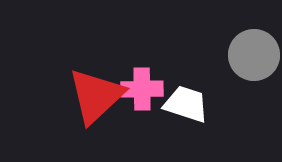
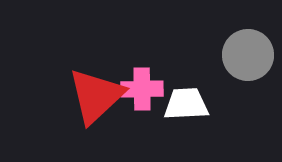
gray circle: moved 6 px left
white trapezoid: rotated 21 degrees counterclockwise
